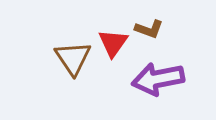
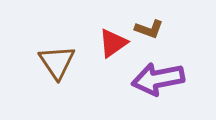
red triangle: rotated 20 degrees clockwise
brown triangle: moved 16 px left, 4 px down
